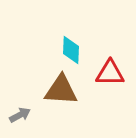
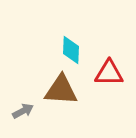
red triangle: moved 1 px left
gray arrow: moved 3 px right, 4 px up
